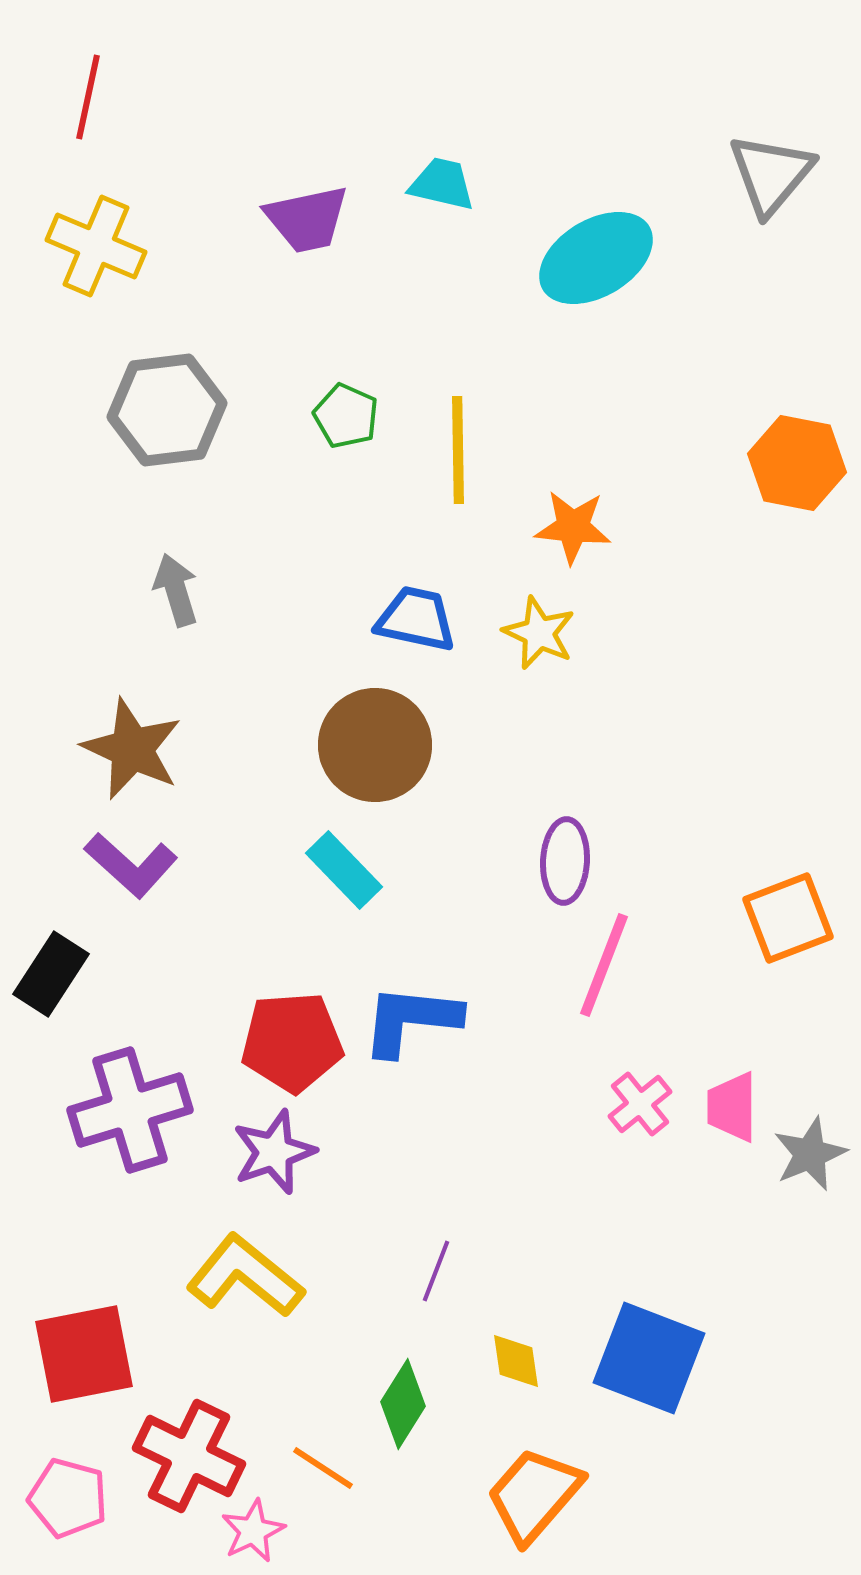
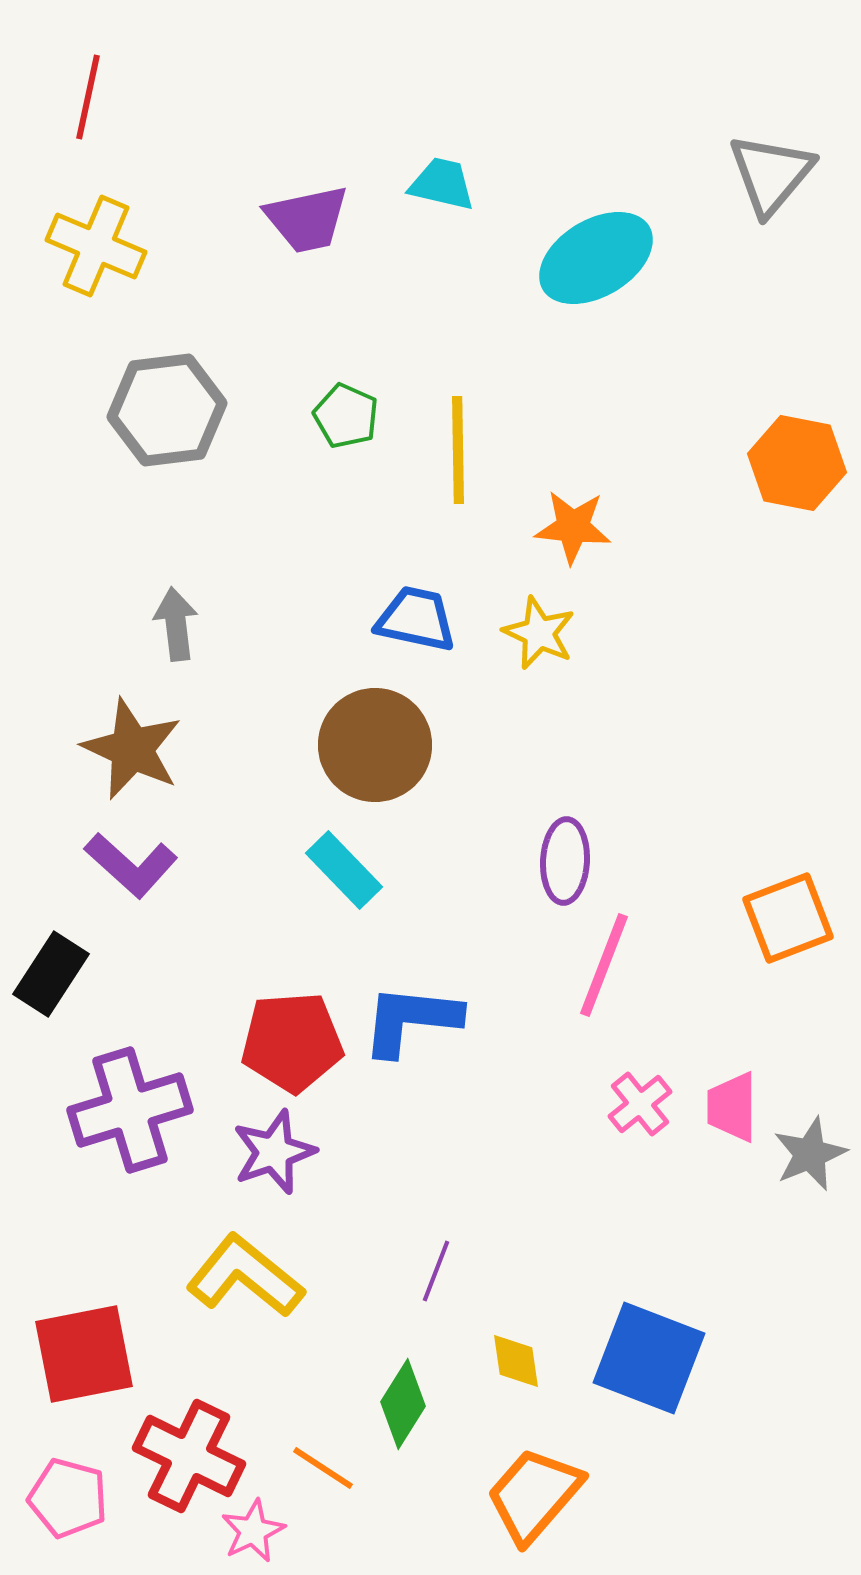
gray arrow: moved 34 px down; rotated 10 degrees clockwise
